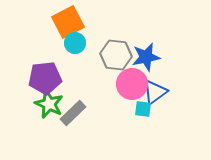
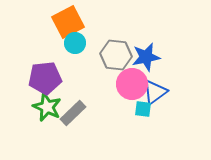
green star: moved 2 px left, 3 px down
